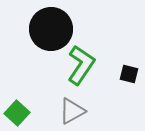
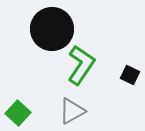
black circle: moved 1 px right
black square: moved 1 px right, 1 px down; rotated 12 degrees clockwise
green square: moved 1 px right
